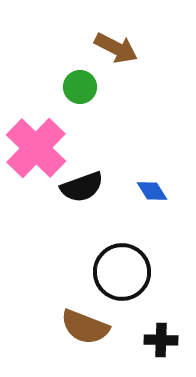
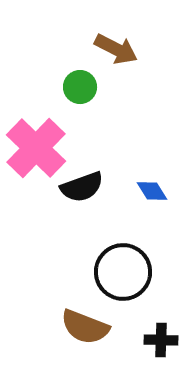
brown arrow: moved 1 px down
black circle: moved 1 px right
